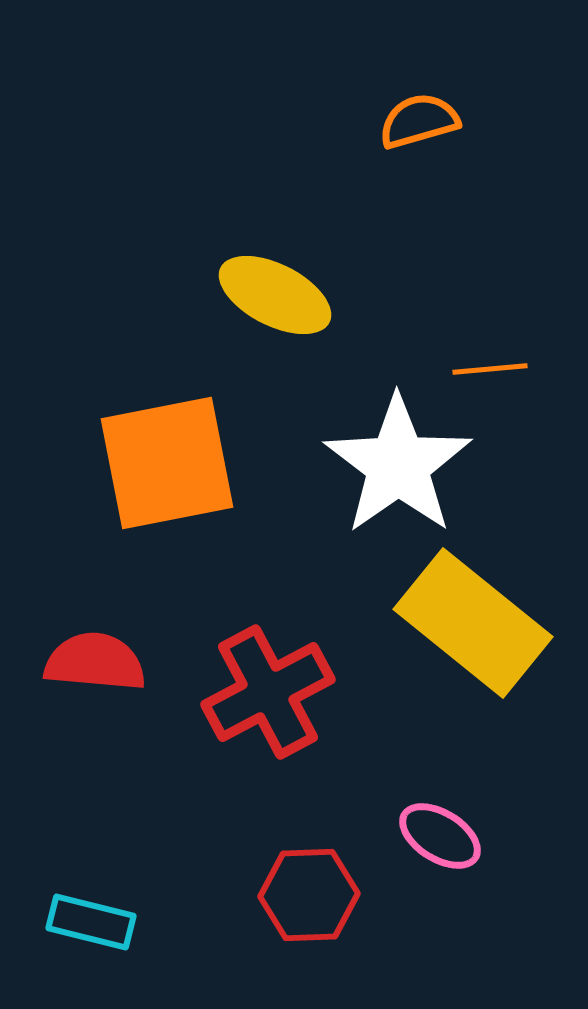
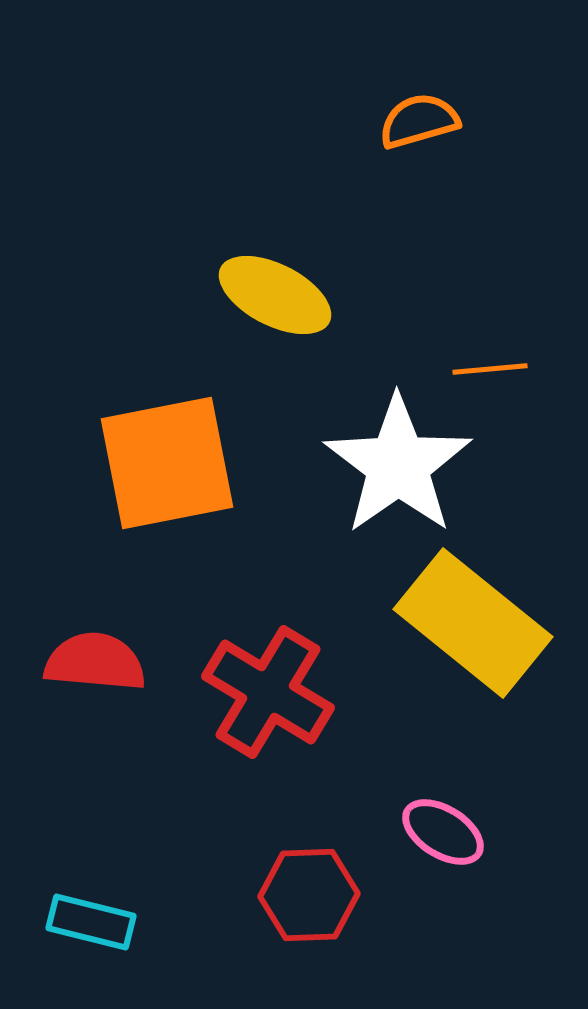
red cross: rotated 31 degrees counterclockwise
pink ellipse: moved 3 px right, 4 px up
